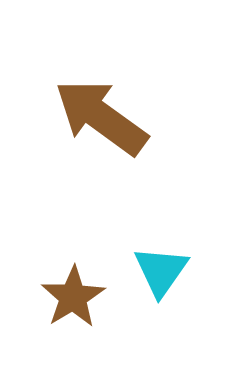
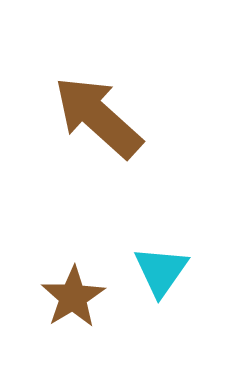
brown arrow: moved 3 px left; rotated 6 degrees clockwise
